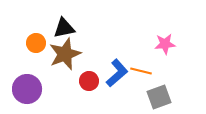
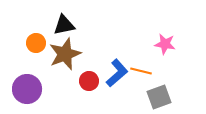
black triangle: moved 3 px up
pink star: rotated 15 degrees clockwise
